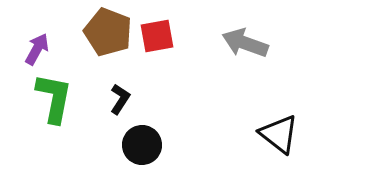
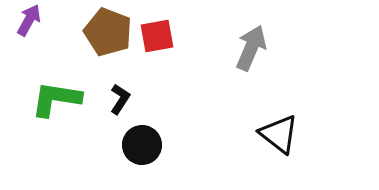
gray arrow: moved 6 px right, 5 px down; rotated 93 degrees clockwise
purple arrow: moved 8 px left, 29 px up
green L-shape: moved 2 px right, 1 px down; rotated 92 degrees counterclockwise
